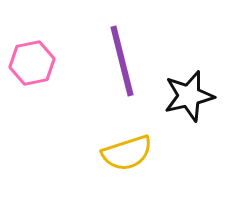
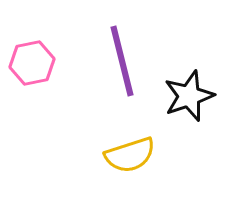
black star: rotated 6 degrees counterclockwise
yellow semicircle: moved 3 px right, 2 px down
